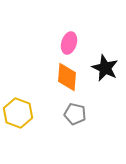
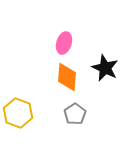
pink ellipse: moved 5 px left
gray pentagon: rotated 25 degrees clockwise
